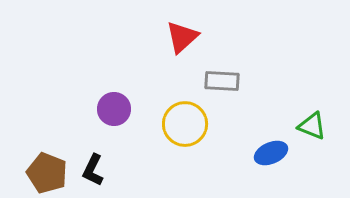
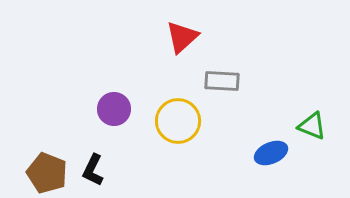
yellow circle: moved 7 px left, 3 px up
